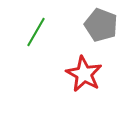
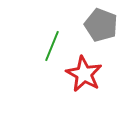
green line: moved 16 px right, 14 px down; rotated 8 degrees counterclockwise
